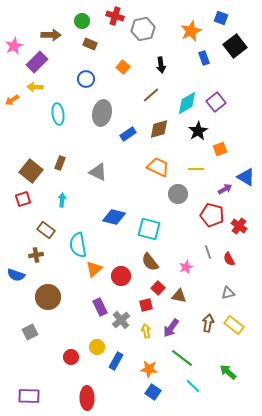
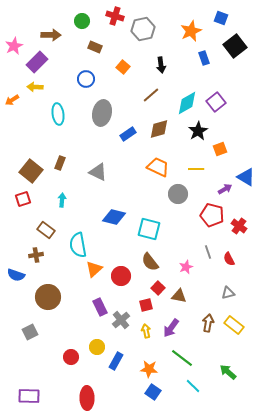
brown rectangle at (90, 44): moved 5 px right, 3 px down
